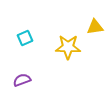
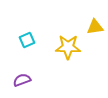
cyan square: moved 2 px right, 2 px down
